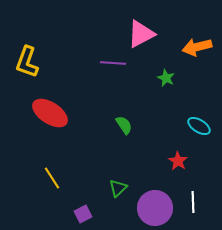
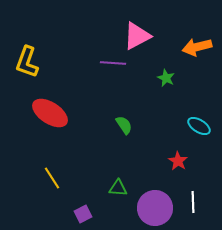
pink triangle: moved 4 px left, 2 px down
green triangle: rotated 48 degrees clockwise
